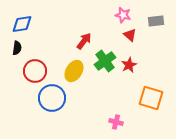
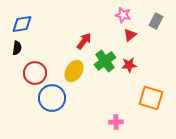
gray rectangle: rotated 56 degrees counterclockwise
red triangle: rotated 40 degrees clockwise
red star: rotated 21 degrees clockwise
red circle: moved 2 px down
pink cross: rotated 16 degrees counterclockwise
